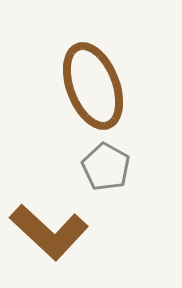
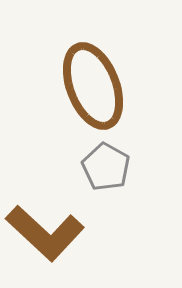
brown L-shape: moved 4 px left, 1 px down
